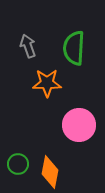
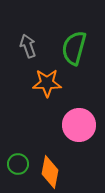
green semicircle: rotated 12 degrees clockwise
